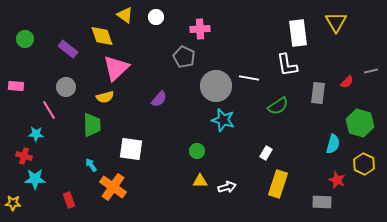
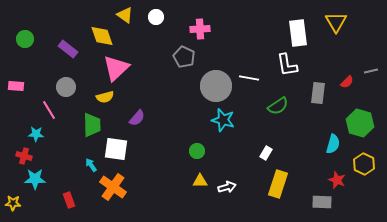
purple semicircle at (159, 99): moved 22 px left, 19 px down
white square at (131, 149): moved 15 px left
